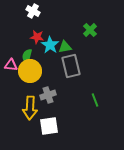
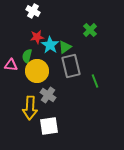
red star: rotated 16 degrees counterclockwise
green triangle: rotated 24 degrees counterclockwise
yellow circle: moved 7 px right
gray cross: rotated 35 degrees counterclockwise
green line: moved 19 px up
